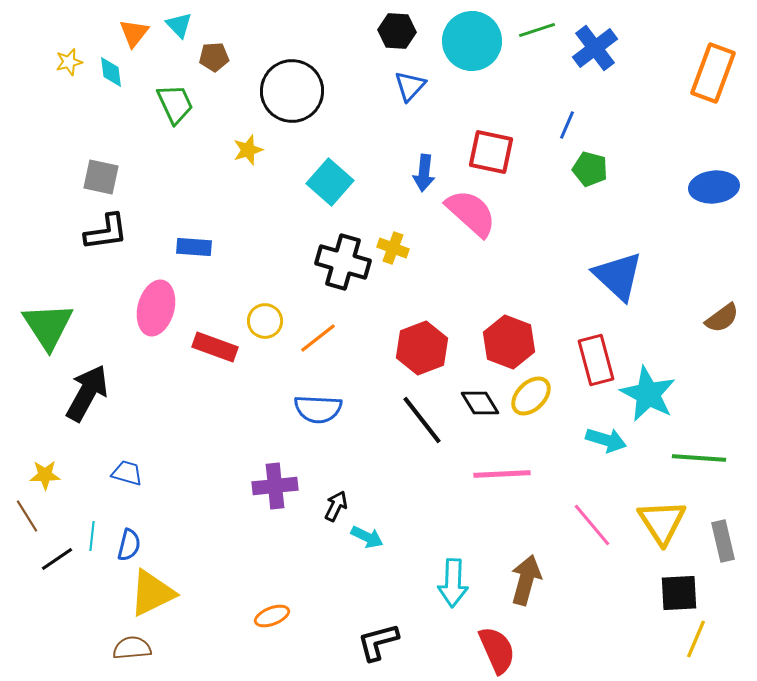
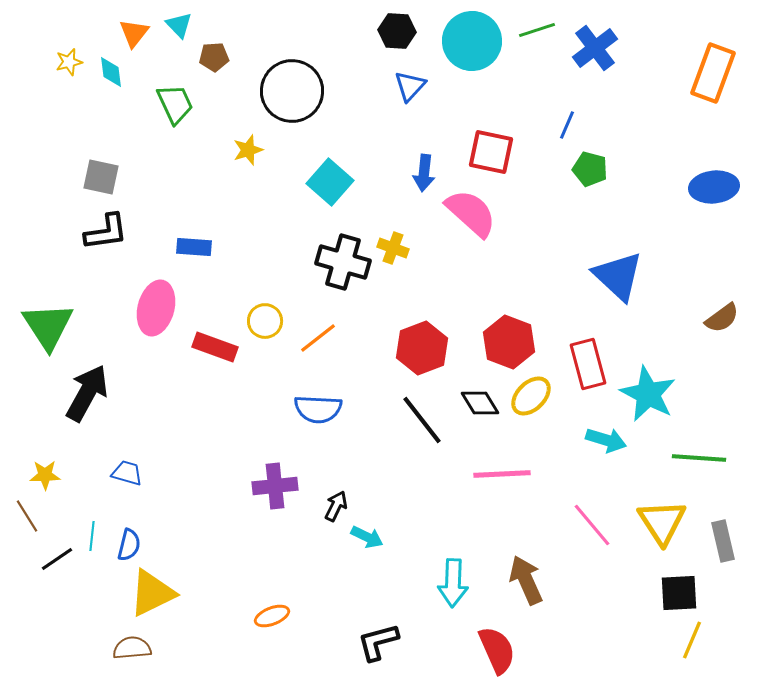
red rectangle at (596, 360): moved 8 px left, 4 px down
brown arrow at (526, 580): rotated 39 degrees counterclockwise
yellow line at (696, 639): moved 4 px left, 1 px down
